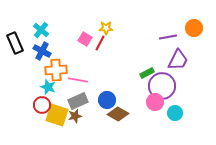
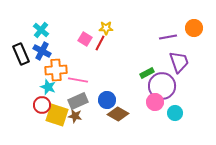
black rectangle: moved 6 px right, 11 px down
purple trapezoid: moved 1 px right, 2 px down; rotated 45 degrees counterclockwise
brown star: rotated 24 degrees clockwise
